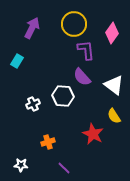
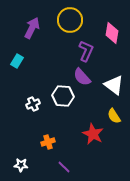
yellow circle: moved 4 px left, 4 px up
pink diamond: rotated 25 degrees counterclockwise
purple L-shape: moved 1 px down; rotated 30 degrees clockwise
purple line: moved 1 px up
